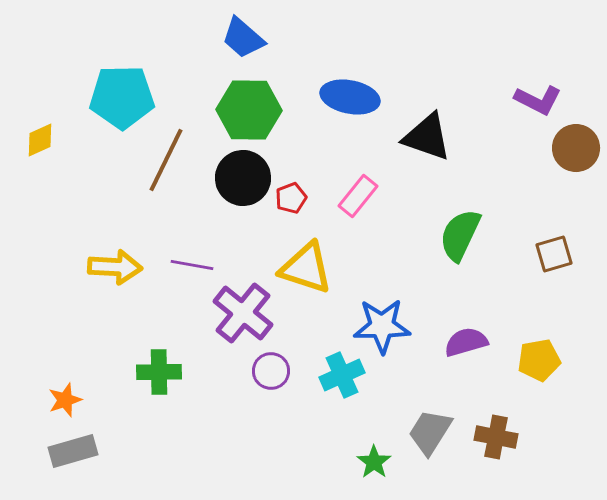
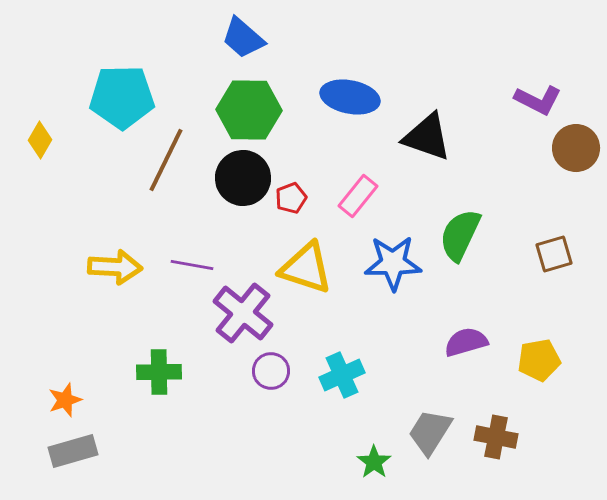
yellow diamond: rotated 36 degrees counterclockwise
blue star: moved 11 px right, 63 px up
